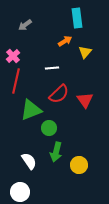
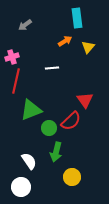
yellow triangle: moved 3 px right, 5 px up
pink cross: moved 1 px left, 1 px down; rotated 24 degrees clockwise
red semicircle: moved 12 px right, 27 px down
yellow circle: moved 7 px left, 12 px down
white circle: moved 1 px right, 5 px up
